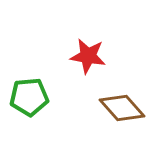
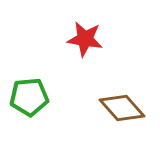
red star: moved 3 px left, 17 px up
